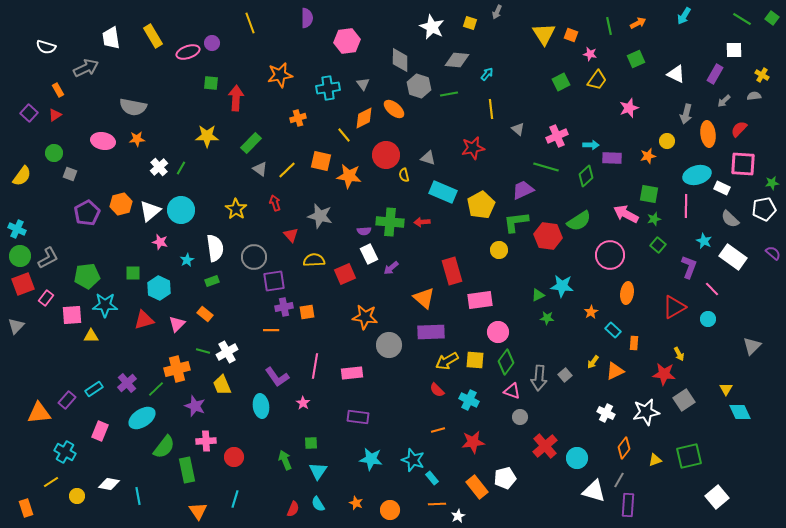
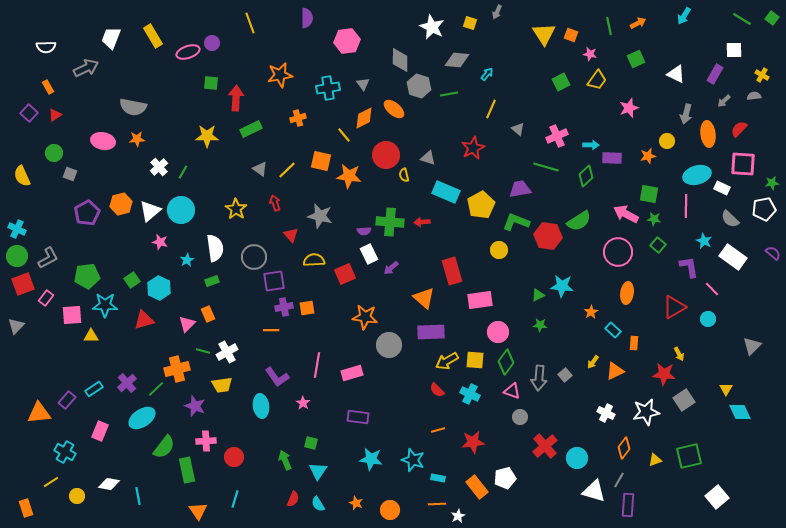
white trapezoid at (111, 38): rotated 30 degrees clockwise
white semicircle at (46, 47): rotated 18 degrees counterclockwise
orange rectangle at (58, 90): moved 10 px left, 3 px up
yellow line at (491, 109): rotated 30 degrees clockwise
green rectangle at (251, 143): moved 14 px up; rotated 20 degrees clockwise
red star at (473, 148): rotated 15 degrees counterclockwise
green line at (181, 168): moved 2 px right, 4 px down
yellow semicircle at (22, 176): rotated 120 degrees clockwise
purple trapezoid at (523, 190): moved 3 px left, 1 px up; rotated 15 degrees clockwise
cyan rectangle at (443, 192): moved 3 px right
green star at (654, 219): rotated 24 degrees clockwise
green L-shape at (516, 222): rotated 28 degrees clockwise
pink circle at (610, 255): moved 8 px right, 3 px up
green circle at (20, 256): moved 3 px left
purple L-shape at (689, 267): rotated 30 degrees counterclockwise
green square at (133, 273): moved 1 px left, 7 px down; rotated 35 degrees counterclockwise
orange square at (307, 312): moved 4 px up
orange rectangle at (205, 314): moved 3 px right; rotated 28 degrees clockwise
green star at (547, 318): moved 7 px left, 7 px down
pink triangle at (177, 324): moved 10 px right
pink line at (315, 366): moved 2 px right, 1 px up
pink rectangle at (352, 373): rotated 10 degrees counterclockwise
yellow trapezoid at (222, 385): rotated 75 degrees counterclockwise
cyan cross at (469, 400): moved 1 px right, 6 px up
green square at (311, 443): rotated 16 degrees clockwise
cyan rectangle at (432, 478): moved 6 px right; rotated 40 degrees counterclockwise
red semicircle at (293, 509): moved 10 px up
